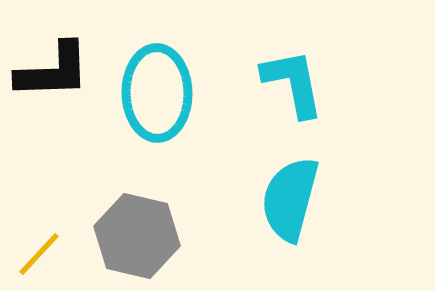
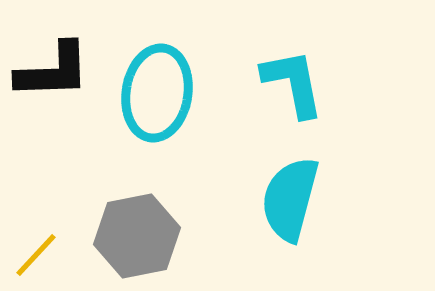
cyan ellipse: rotated 10 degrees clockwise
gray hexagon: rotated 24 degrees counterclockwise
yellow line: moved 3 px left, 1 px down
